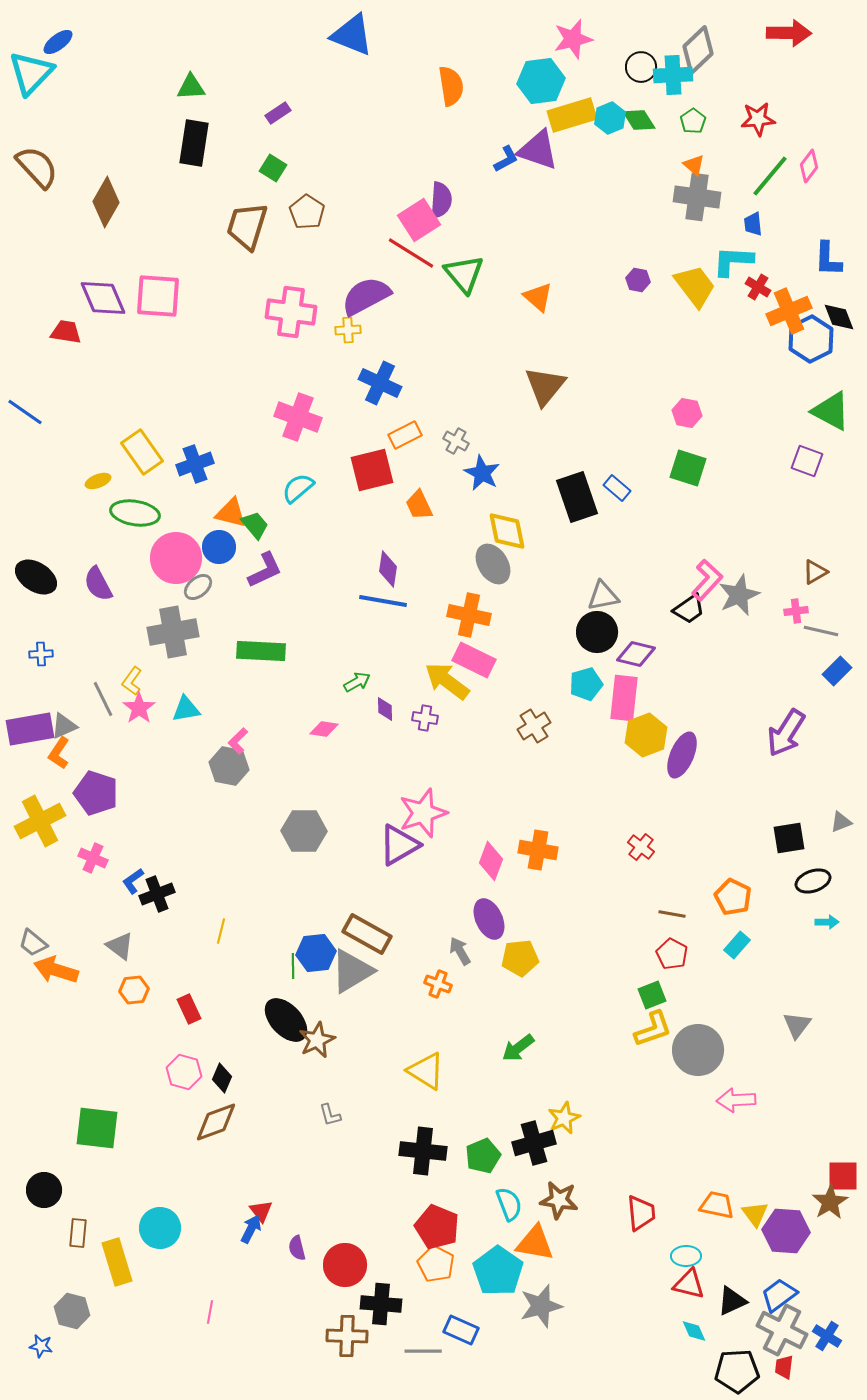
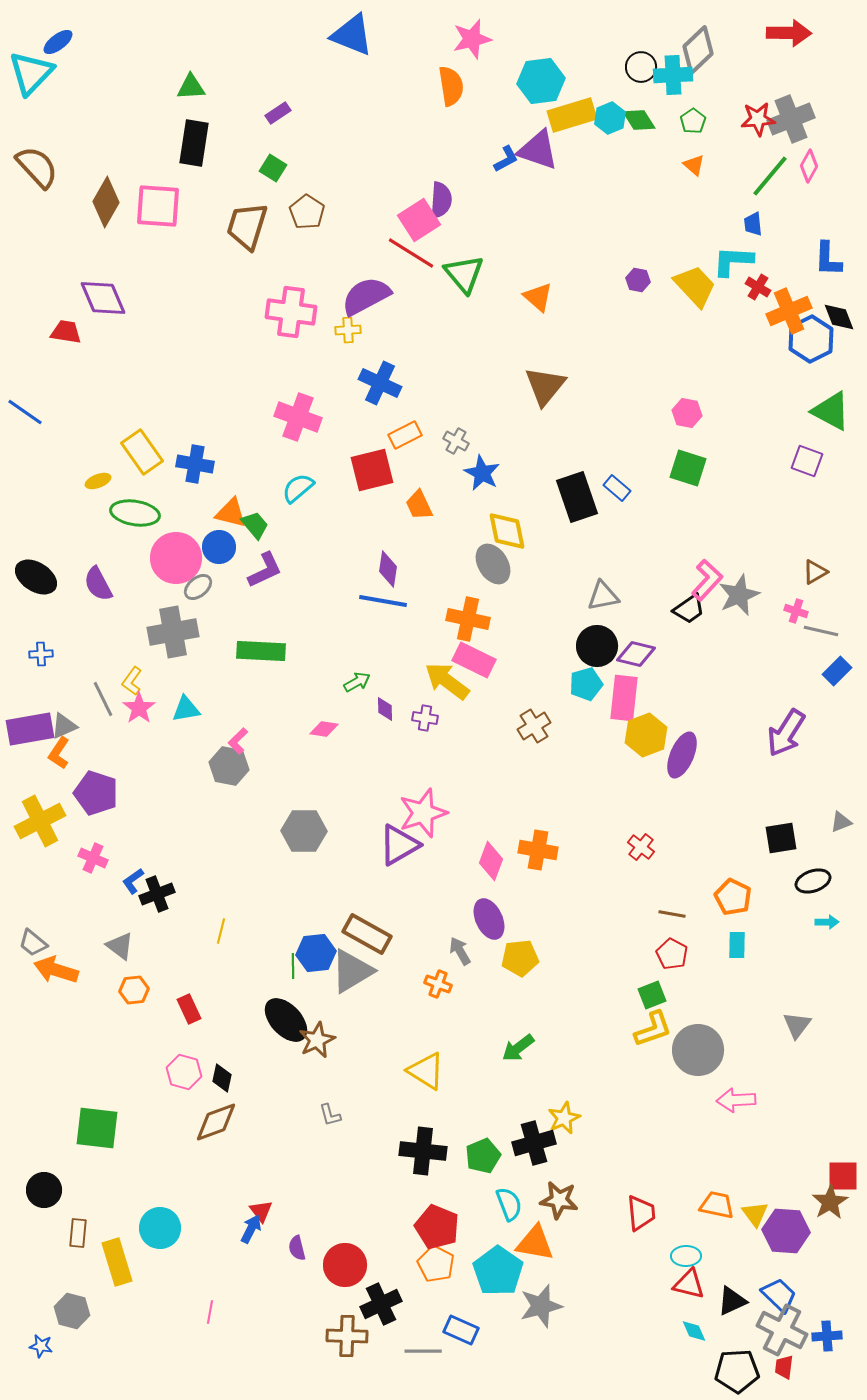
pink star at (573, 39): moved 101 px left
pink diamond at (809, 166): rotated 8 degrees counterclockwise
gray cross at (697, 197): moved 94 px right, 78 px up; rotated 30 degrees counterclockwise
yellow trapezoid at (695, 286): rotated 6 degrees counterclockwise
pink square at (158, 296): moved 90 px up
blue cross at (195, 464): rotated 30 degrees clockwise
pink cross at (796, 611): rotated 25 degrees clockwise
orange cross at (469, 615): moved 1 px left, 4 px down
black circle at (597, 632): moved 14 px down
black square at (789, 838): moved 8 px left
cyan rectangle at (737, 945): rotated 40 degrees counterclockwise
black diamond at (222, 1078): rotated 12 degrees counterclockwise
blue trapezoid at (779, 1295): rotated 81 degrees clockwise
black cross at (381, 1304): rotated 30 degrees counterclockwise
blue cross at (827, 1336): rotated 36 degrees counterclockwise
